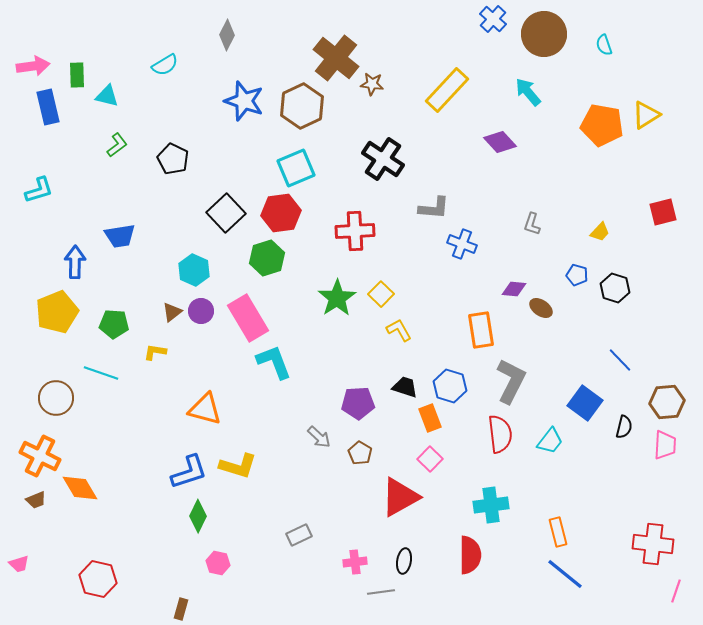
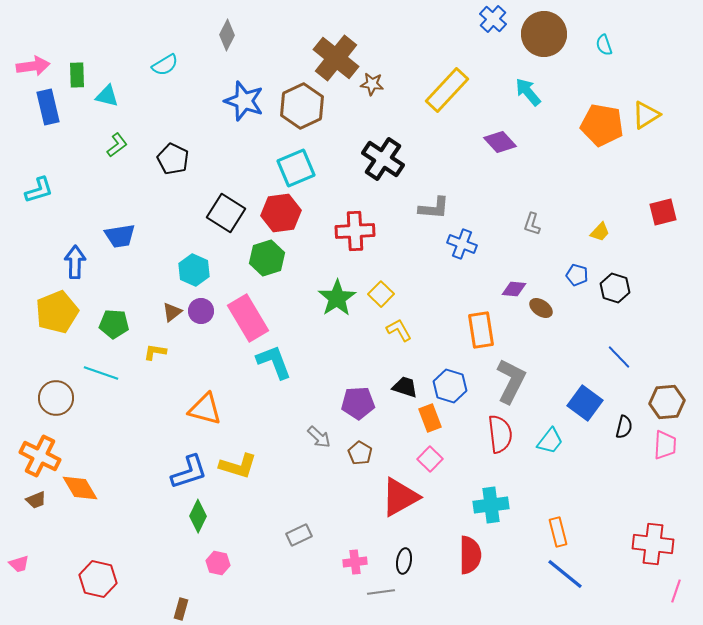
black square at (226, 213): rotated 15 degrees counterclockwise
blue line at (620, 360): moved 1 px left, 3 px up
